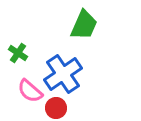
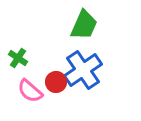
green cross: moved 5 px down
blue cross: moved 20 px right, 4 px up
red circle: moved 26 px up
